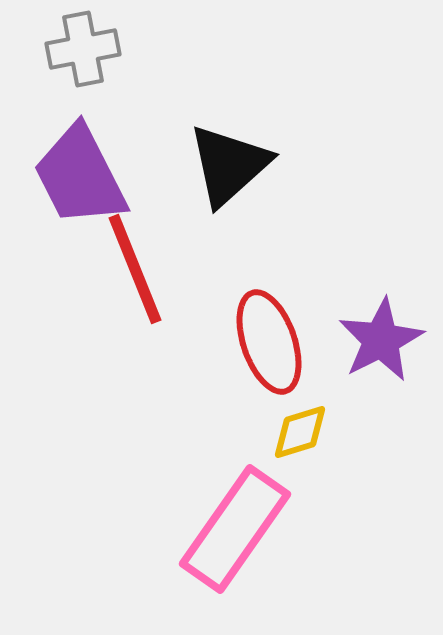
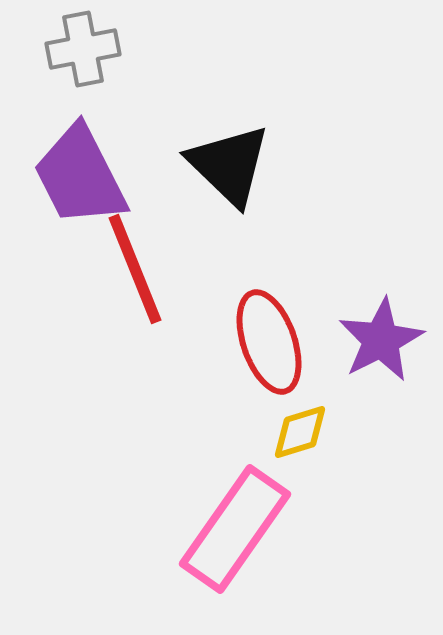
black triangle: rotated 34 degrees counterclockwise
